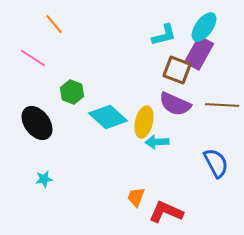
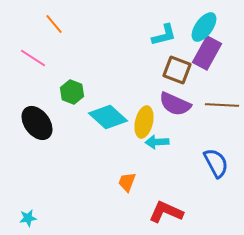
purple rectangle: moved 8 px right
cyan star: moved 16 px left, 39 px down
orange trapezoid: moved 9 px left, 15 px up
